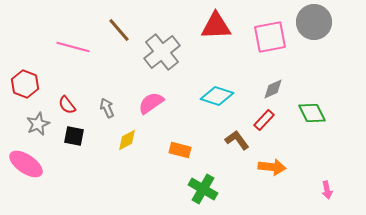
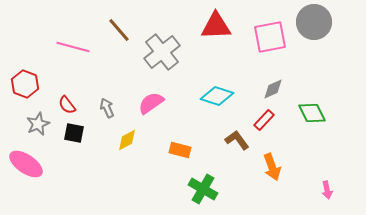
black square: moved 3 px up
orange arrow: rotated 64 degrees clockwise
